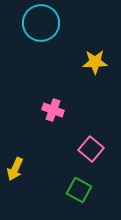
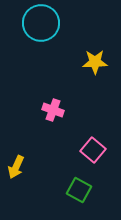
pink square: moved 2 px right, 1 px down
yellow arrow: moved 1 px right, 2 px up
